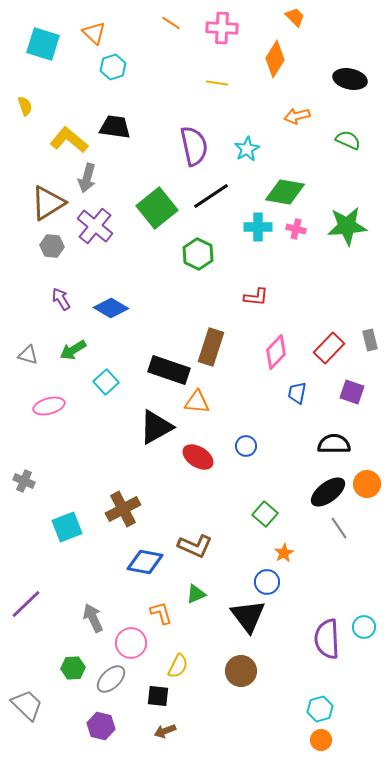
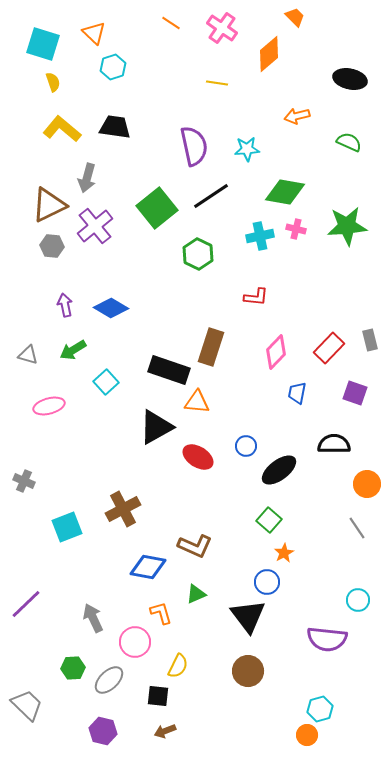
pink cross at (222, 28): rotated 32 degrees clockwise
orange diamond at (275, 59): moved 6 px left, 5 px up; rotated 18 degrees clockwise
yellow semicircle at (25, 106): moved 28 px right, 24 px up
yellow L-shape at (69, 140): moved 7 px left, 11 px up
green semicircle at (348, 140): moved 1 px right, 2 px down
cyan star at (247, 149): rotated 25 degrees clockwise
brown triangle at (48, 203): moved 1 px right, 2 px down; rotated 6 degrees clockwise
purple cross at (95, 226): rotated 12 degrees clockwise
cyan cross at (258, 227): moved 2 px right, 9 px down; rotated 12 degrees counterclockwise
purple arrow at (61, 299): moved 4 px right, 6 px down; rotated 20 degrees clockwise
purple square at (352, 392): moved 3 px right, 1 px down
black ellipse at (328, 492): moved 49 px left, 22 px up
green square at (265, 514): moved 4 px right, 6 px down
gray line at (339, 528): moved 18 px right
blue diamond at (145, 562): moved 3 px right, 5 px down
cyan circle at (364, 627): moved 6 px left, 27 px up
purple semicircle at (327, 639): rotated 81 degrees counterclockwise
pink circle at (131, 643): moved 4 px right, 1 px up
brown circle at (241, 671): moved 7 px right
gray ellipse at (111, 679): moved 2 px left, 1 px down
purple hexagon at (101, 726): moved 2 px right, 5 px down
orange circle at (321, 740): moved 14 px left, 5 px up
